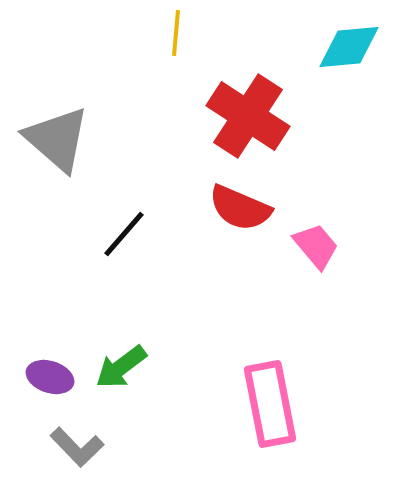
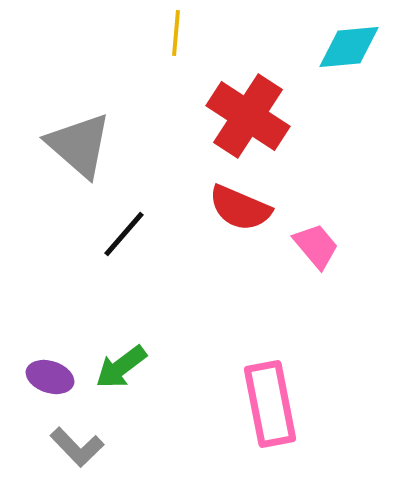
gray triangle: moved 22 px right, 6 px down
